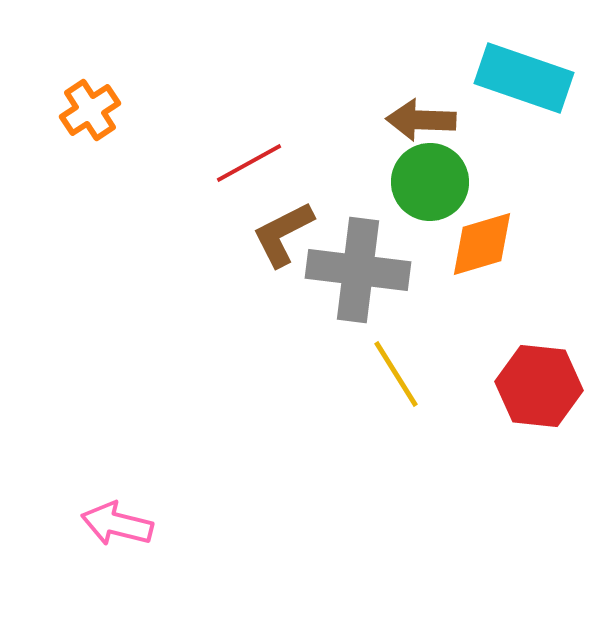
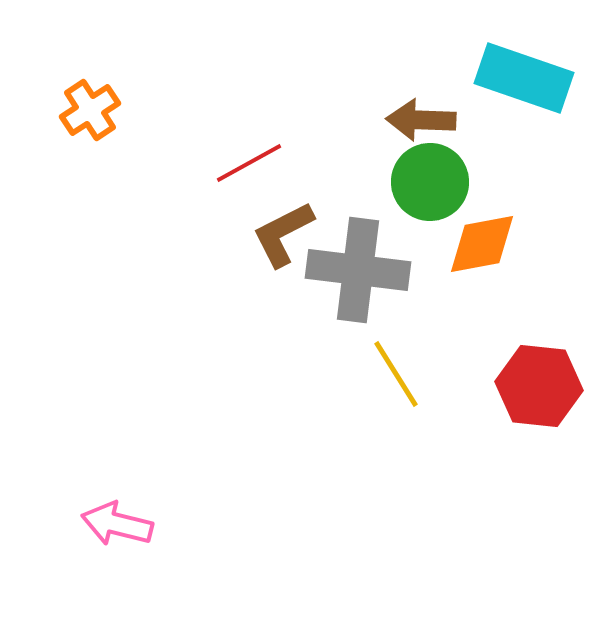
orange diamond: rotated 6 degrees clockwise
